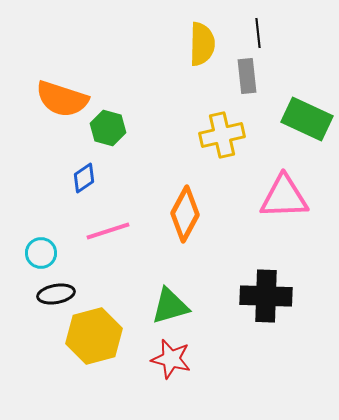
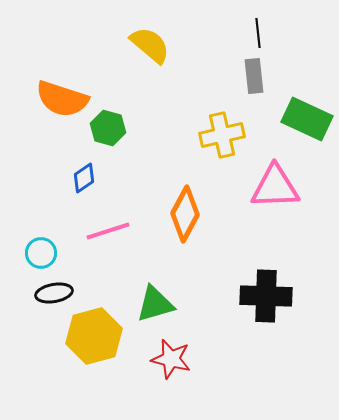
yellow semicircle: moved 52 px left, 1 px down; rotated 51 degrees counterclockwise
gray rectangle: moved 7 px right
pink triangle: moved 9 px left, 10 px up
black ellipse: moved 2 px left, 1 px up
green triangle: moved 15 px left, 2 px up
